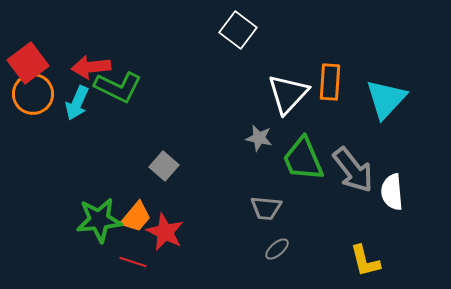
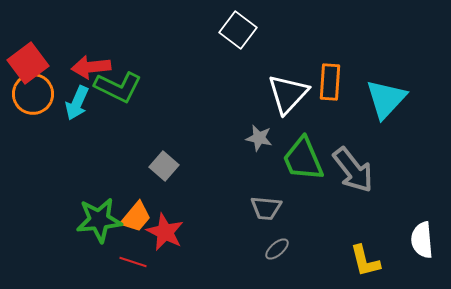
white semicircle: moved 30 px right, 48 px down
